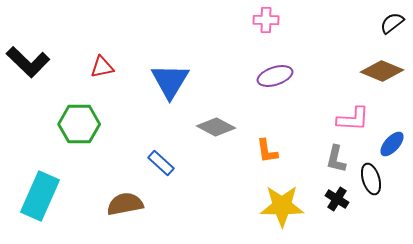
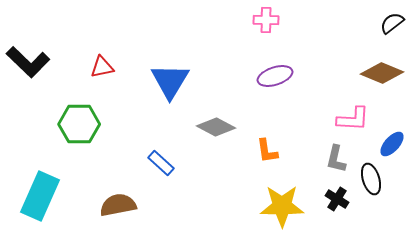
brown diamond: moved 2 px down
brown semicircle: moved 7 px left, 1 px down
